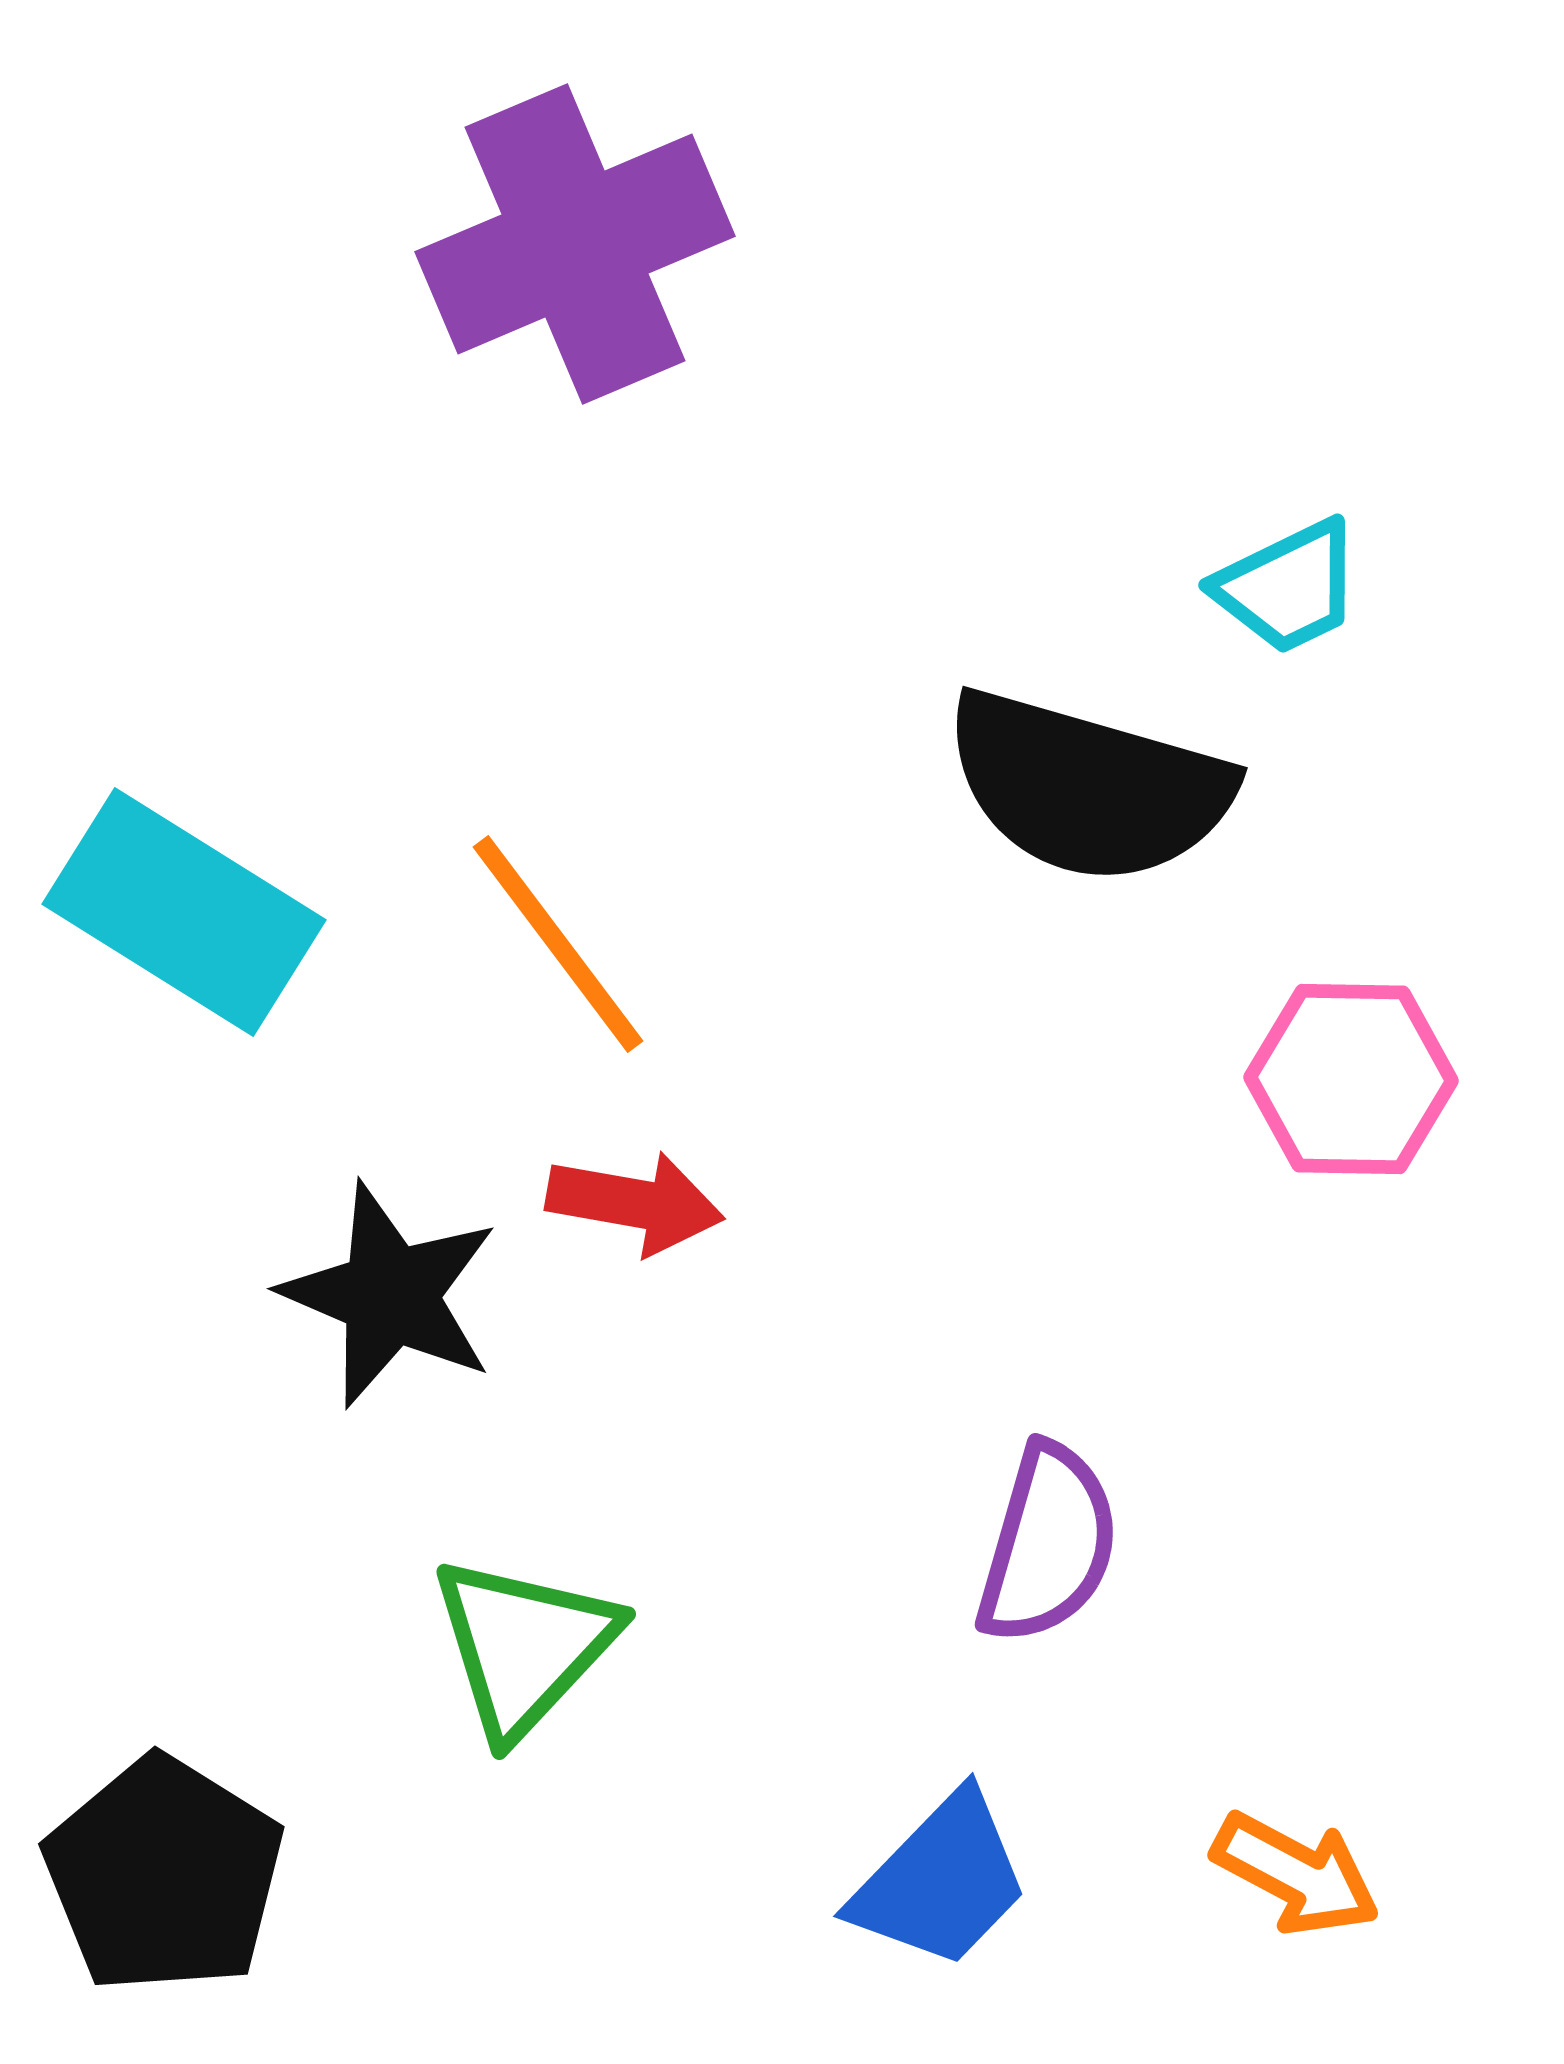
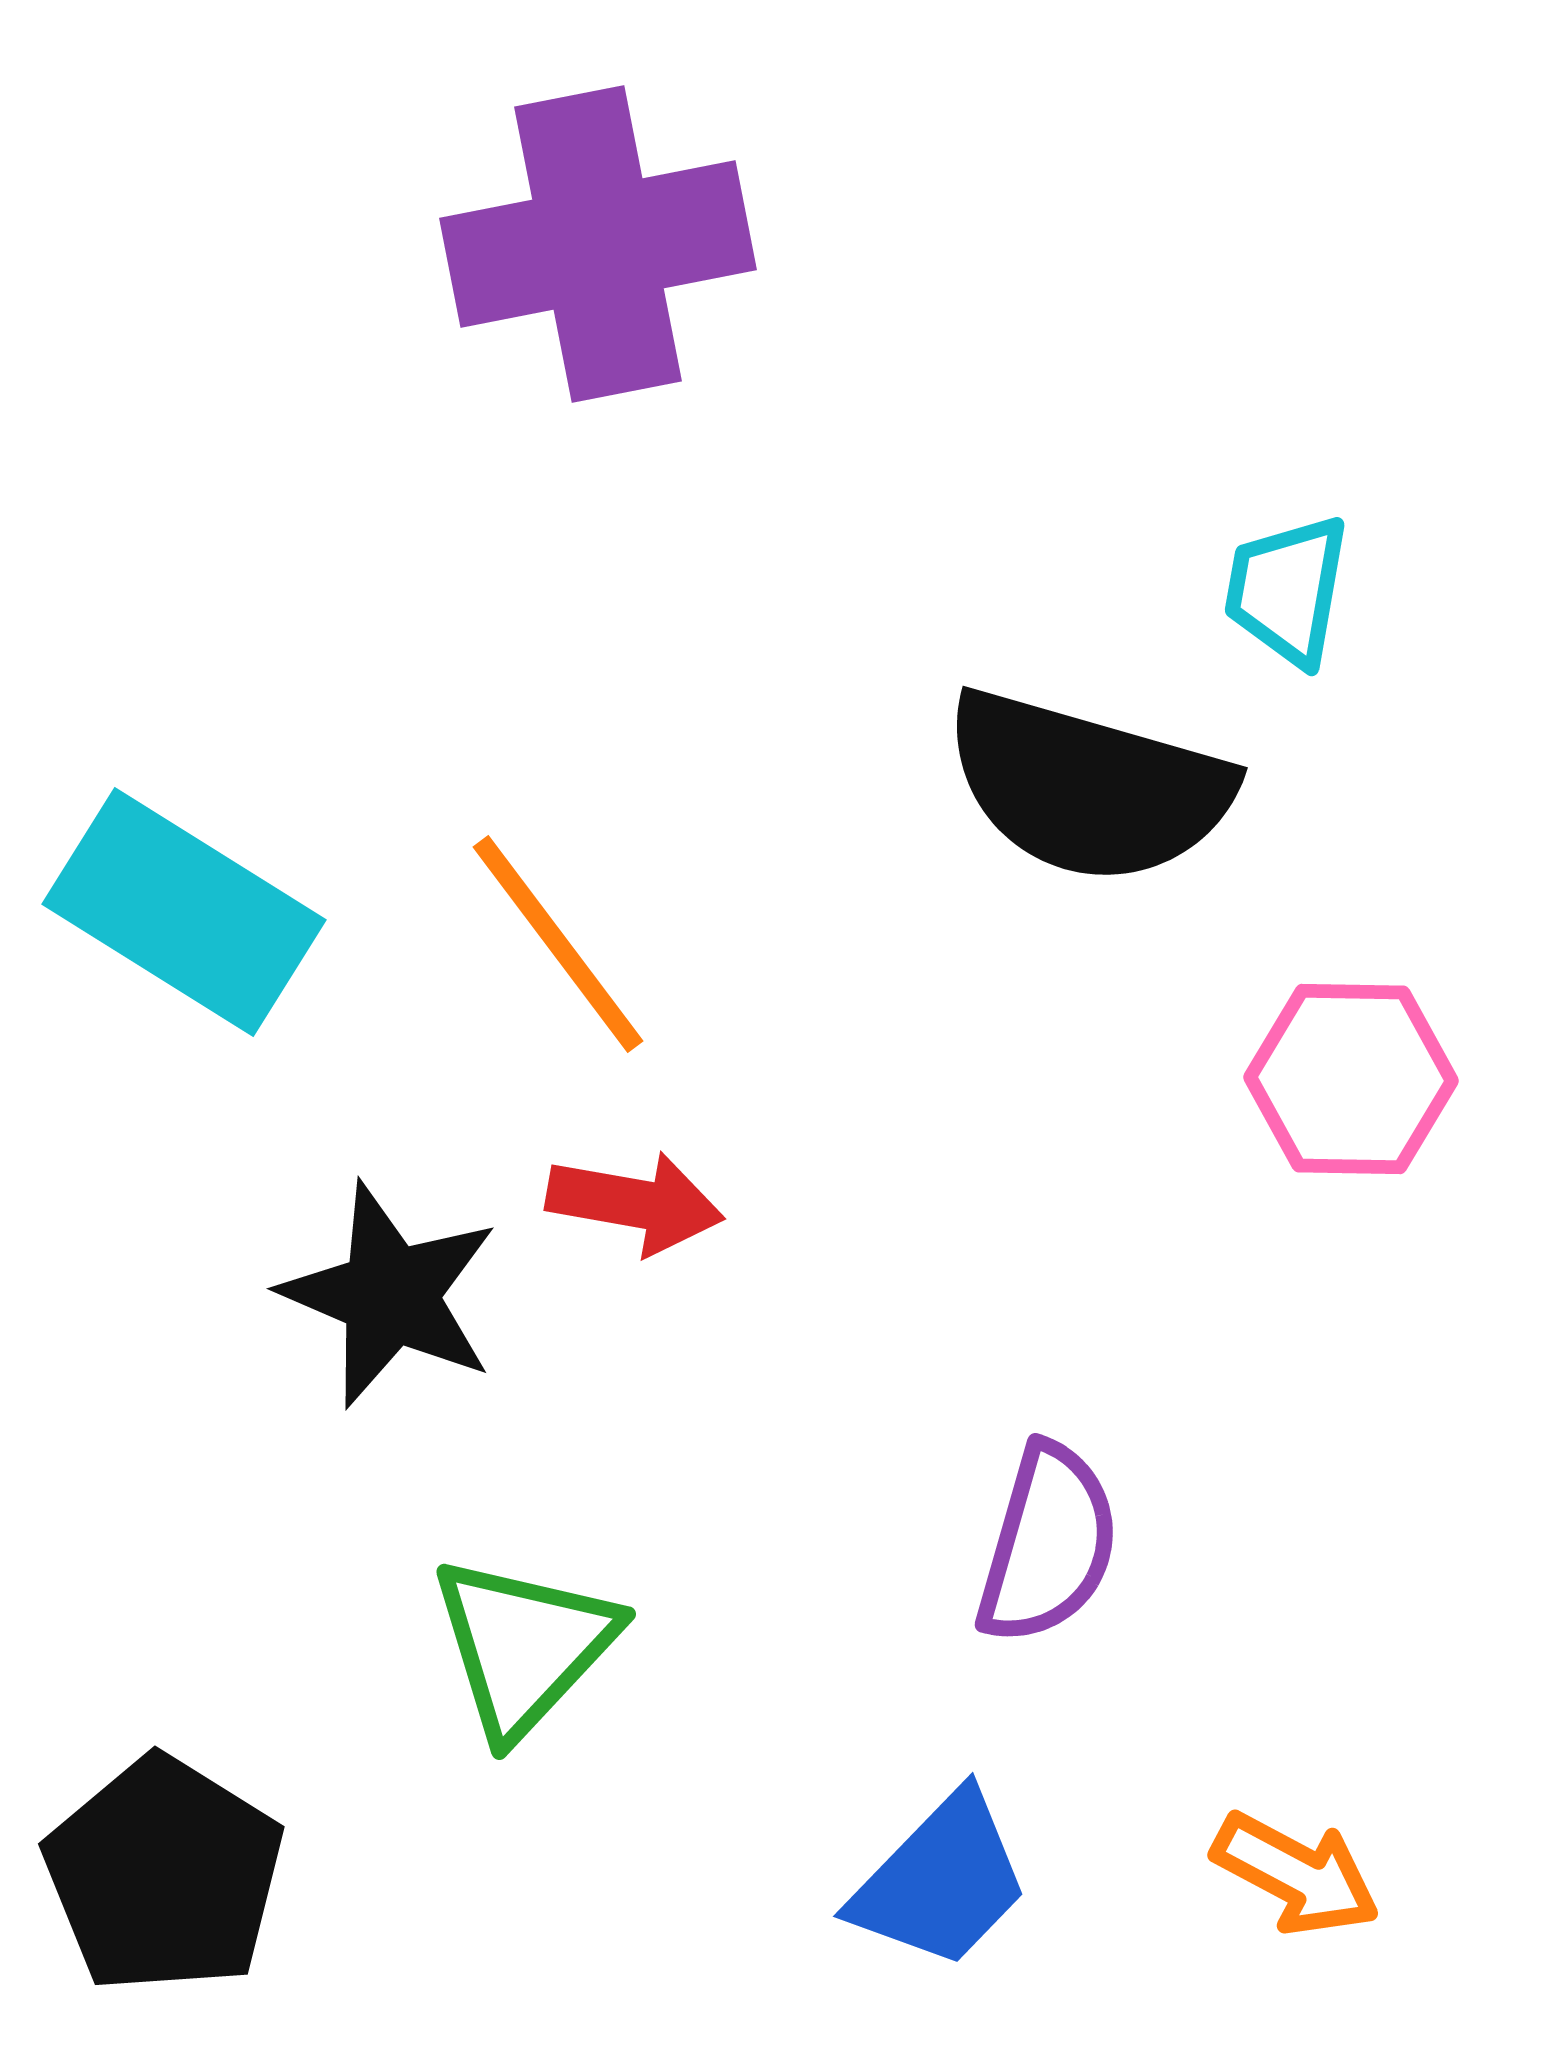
purple cross: moved 23 px right; rotated 12 degrees clockwise
cyan trapezoid: moved 1 px left, 3 px down; rotated 126 degrees clockwise
